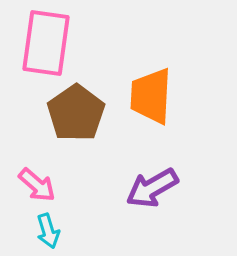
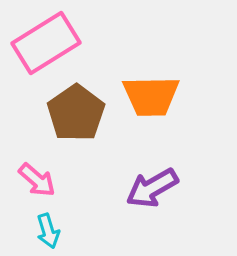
pink rectangle: rotated 50 degrees clockwise
orange trapezoid: rotated 94 degrees counterclockwise
pink arrow: moved 5 px up
